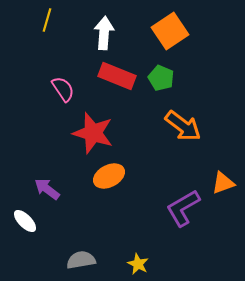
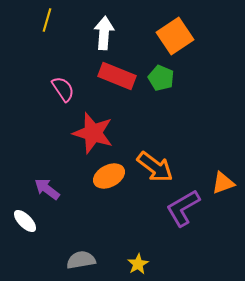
orange square: moved 5 px right, 5 px down
orange arrow: moved 28 px left, 41 px down
yellow star: rotated 15 degrees clockwise
